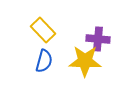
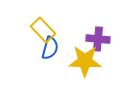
blue semicircle: moved 6 px right, 13 px up
